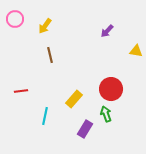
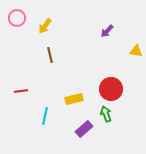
pink circle: moved 2 px right, 1 px up
yellow rectangle: rotated 36 degrees clockwise
purple rectangle: moved 1 px left; rotated 18 degrees clockwise
